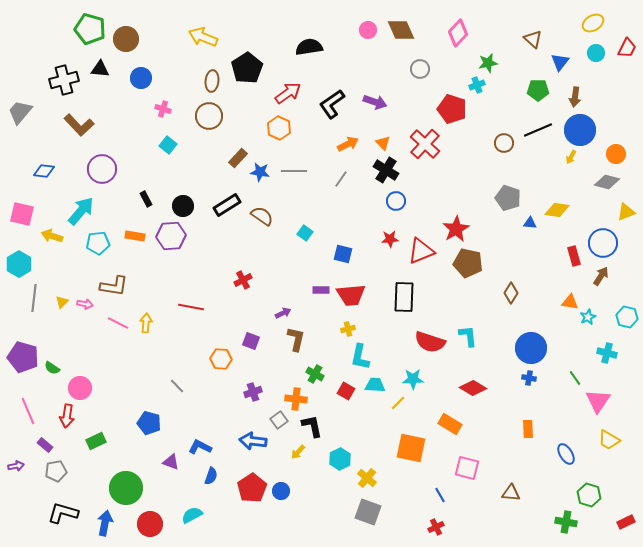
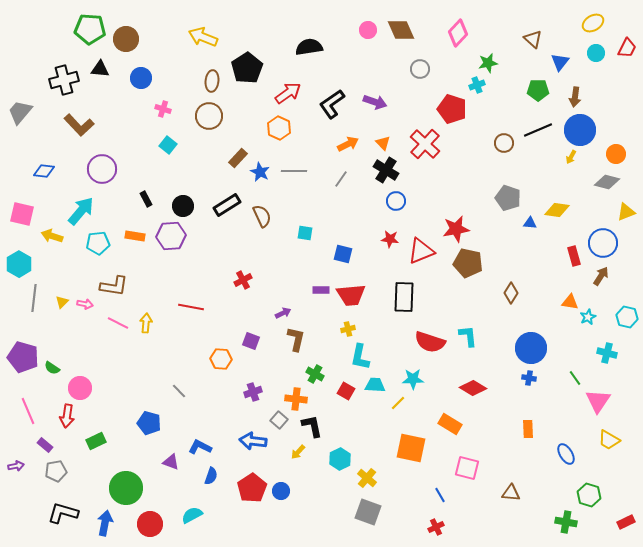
green pentagon at (90, 29): rotated 12 degrees counterclockwise
blue star at (260, 172): rotated 18 degrees clockwise
brown semicircle at (262, 216): rotated 30 degrees clockwise
red star at (456, 229): rotated 20 degrees clockwise
cyan square at (305, 233): rotated 28 degrees counterclockwise
red star at (390, 239): rotated 12 degrees clockwise
gray line at (177, 386): moved 2 px right, 5 px down
gray square at (279, 420): rotated 12 degrees counterclockwise
